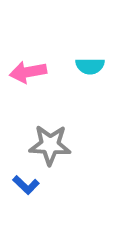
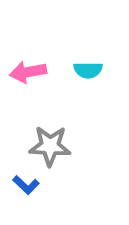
cyan semicircle: moved 2 px left, 4 px down
gray star: moved 1 px down
